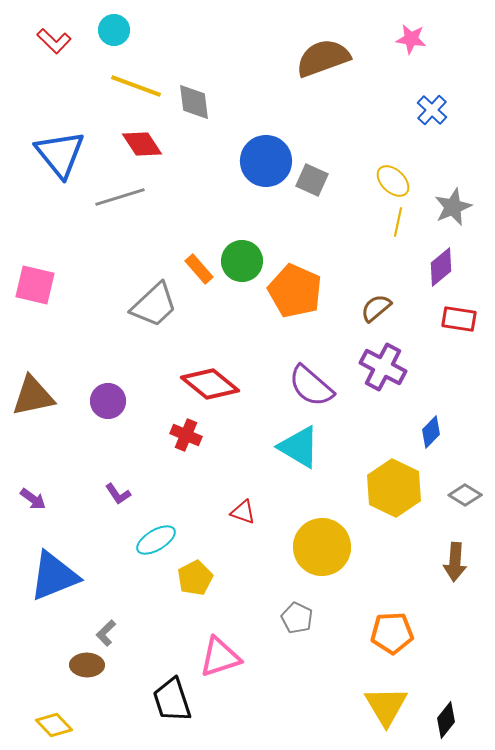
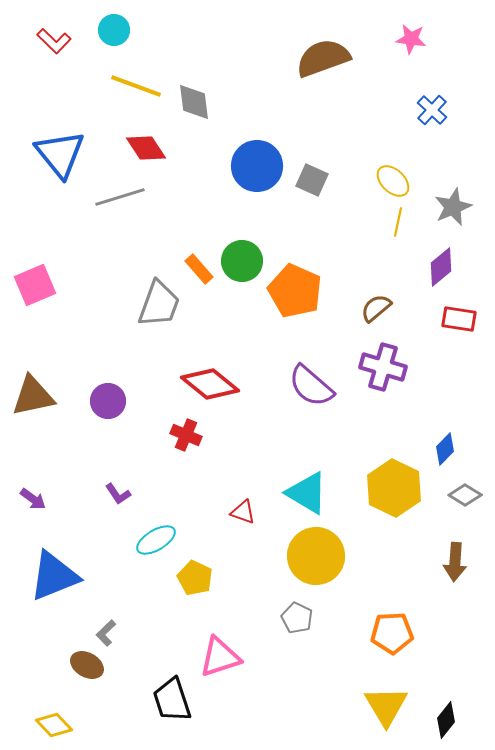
red diamond at (142, 144): moved 4 px right, 4 px down
blue circle at (266, 161): moved 9 px left, 5 px down
pink square at (35, 285): rotated 36 degrees counterclockwise
gray trapezoid at (154, 305): moved 5 px right, 1 px up; rotated 27 degrees counterclockwise
purple cross at (383, 367): rotated 12 degrees counterclockwise
blue diamond at (431, 432): moved 14 px right, 17 px down
cyan triangle at (299, 447): moved 8 px right, 46 px down
yellow circle at (322, 547): moved 6 px left, 9 px down
yellow pentagon at (195, 578): rotated 20 degrees counterclockwise
brown ellipse at (87, 665): rotated 28 degrees clockwise
